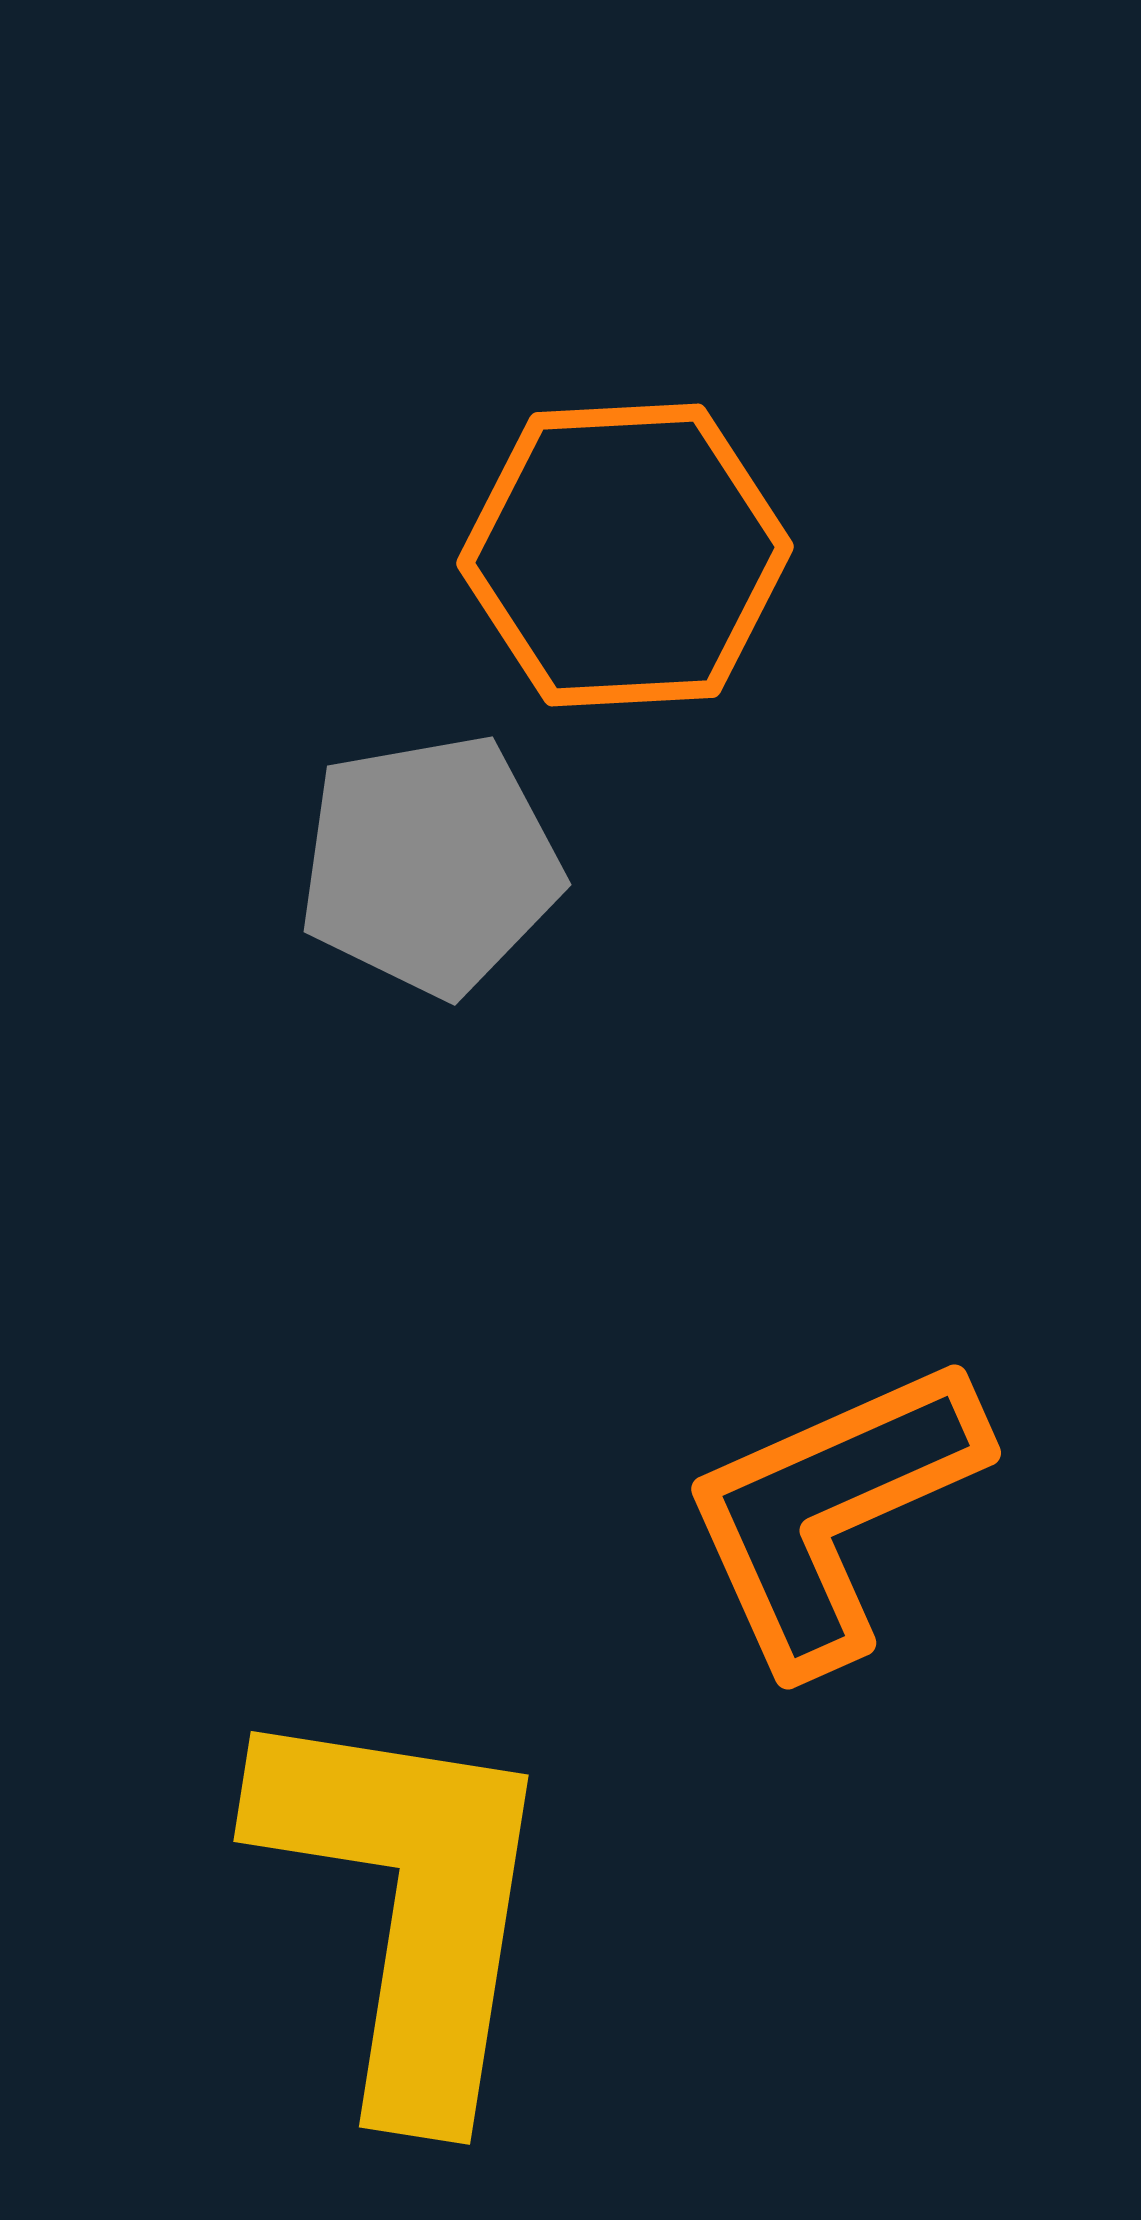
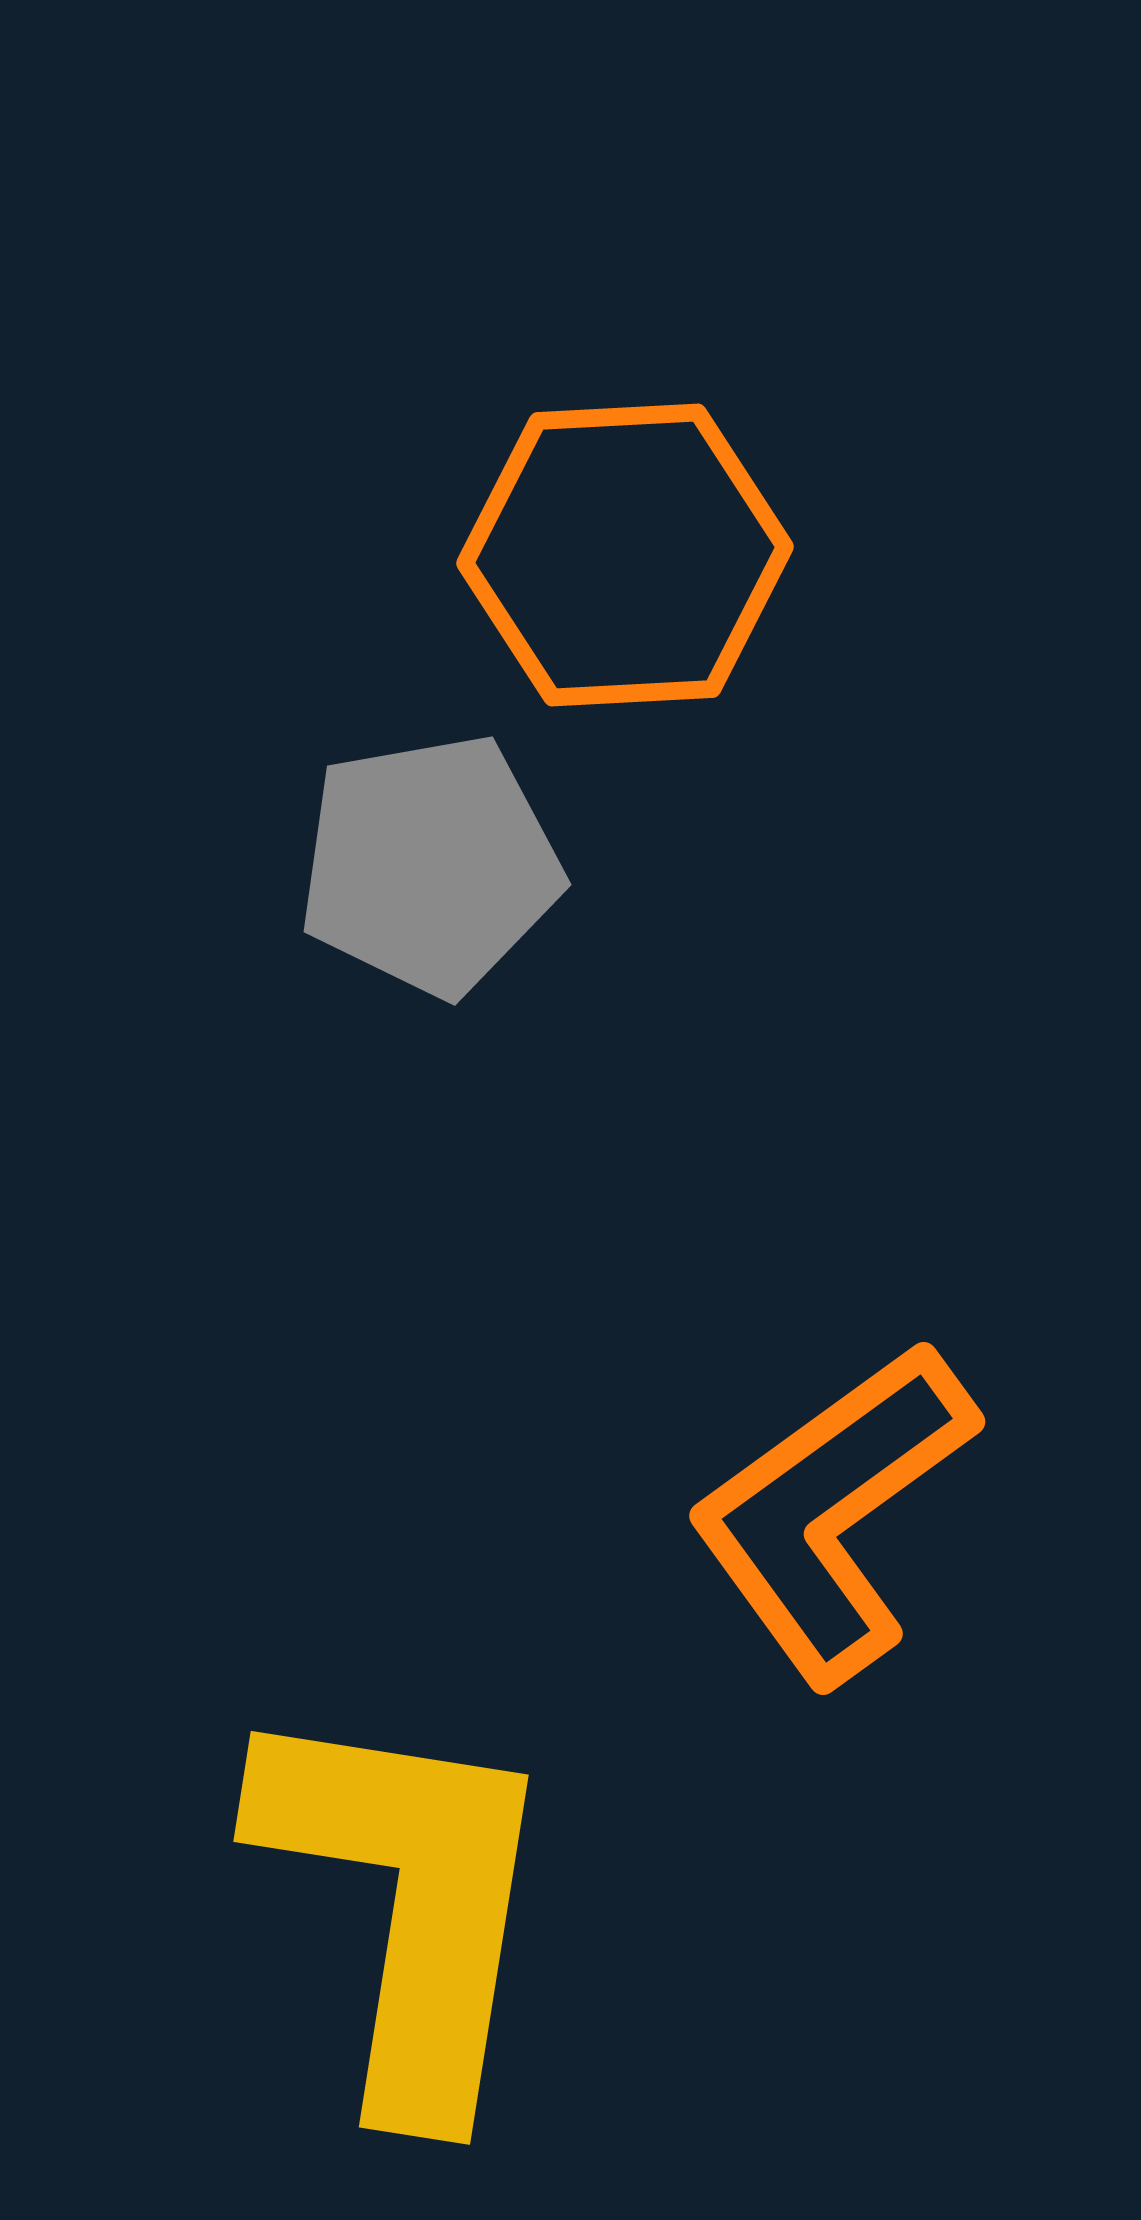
orange L-shape: rotated 12 degrees counterclockwise
